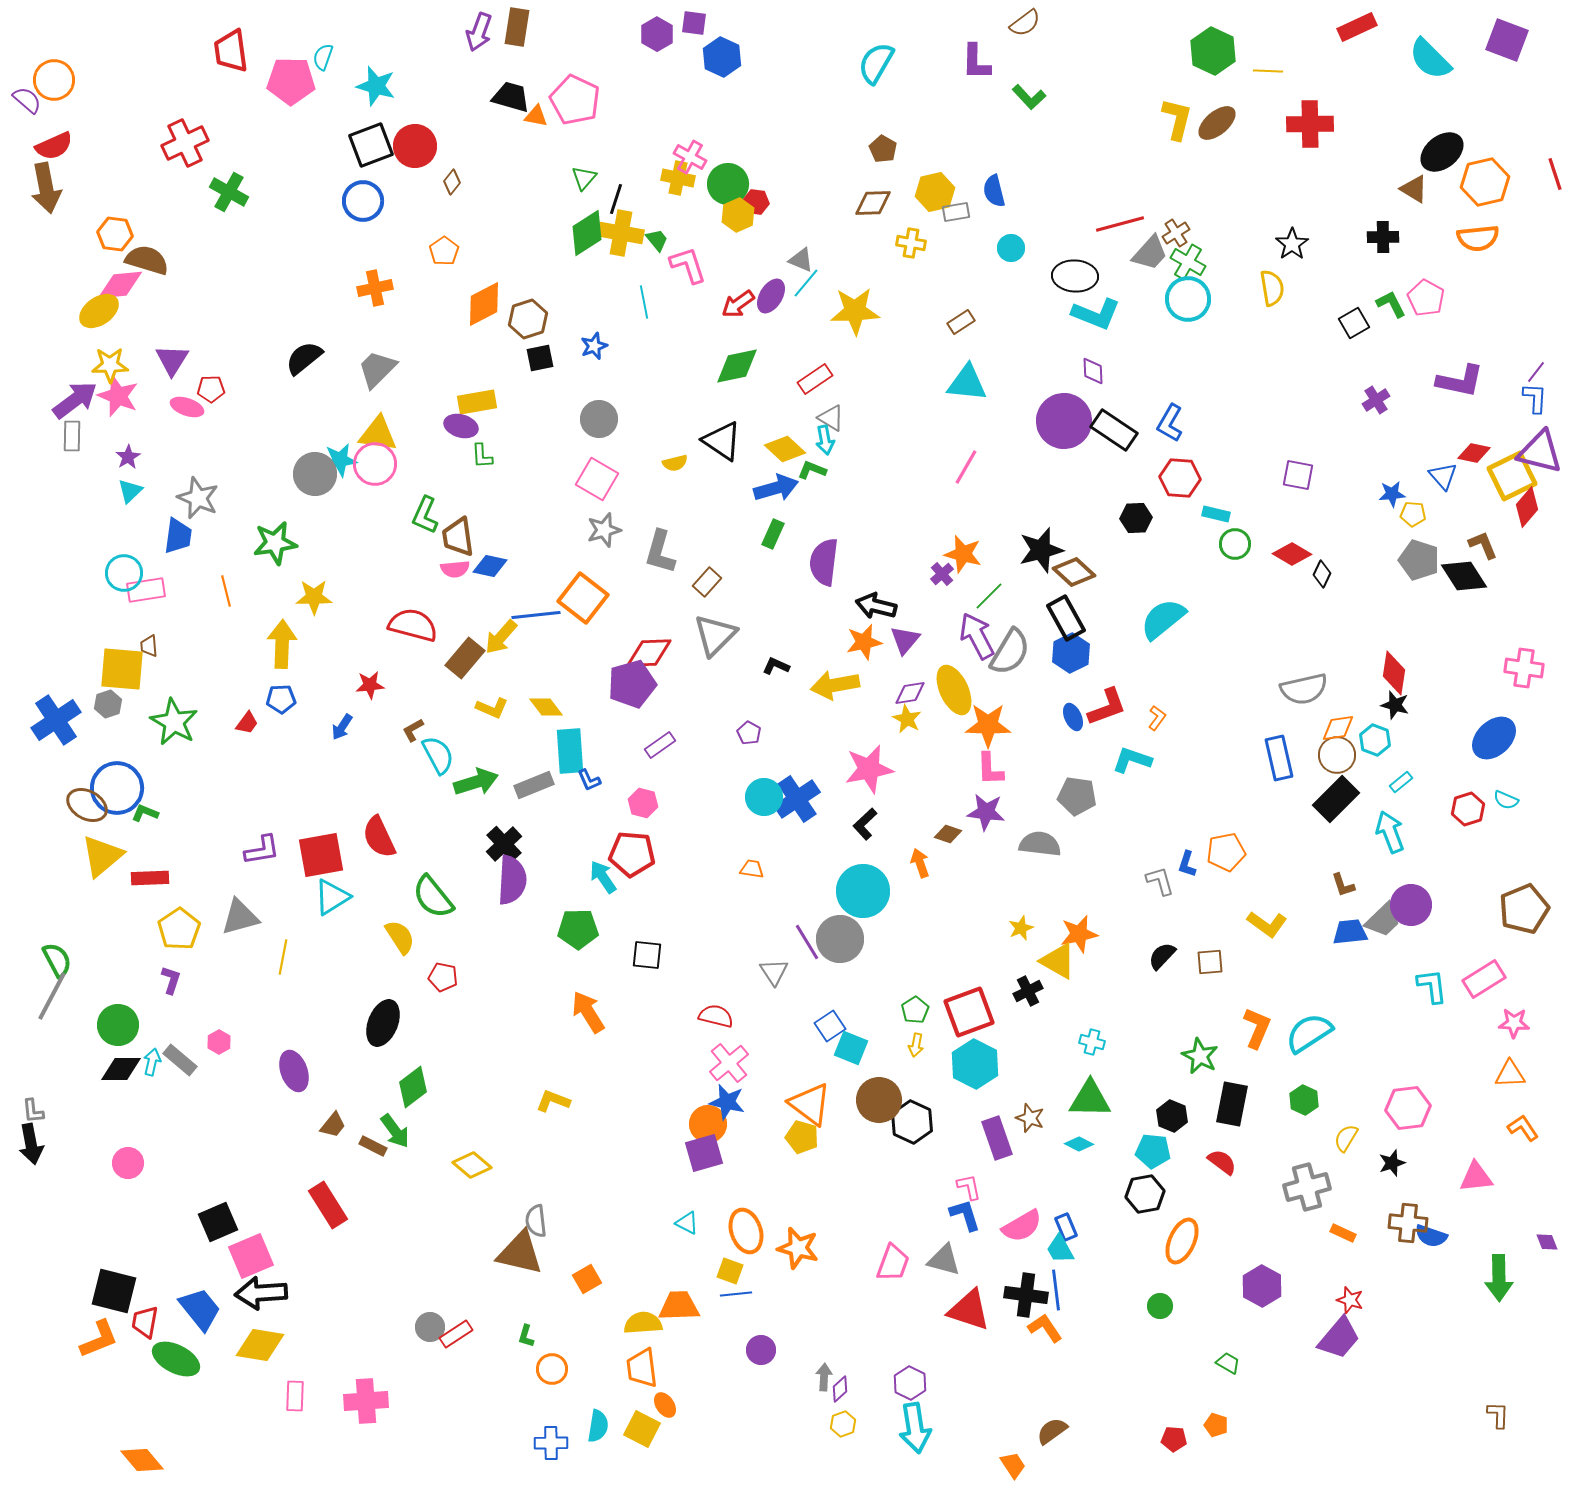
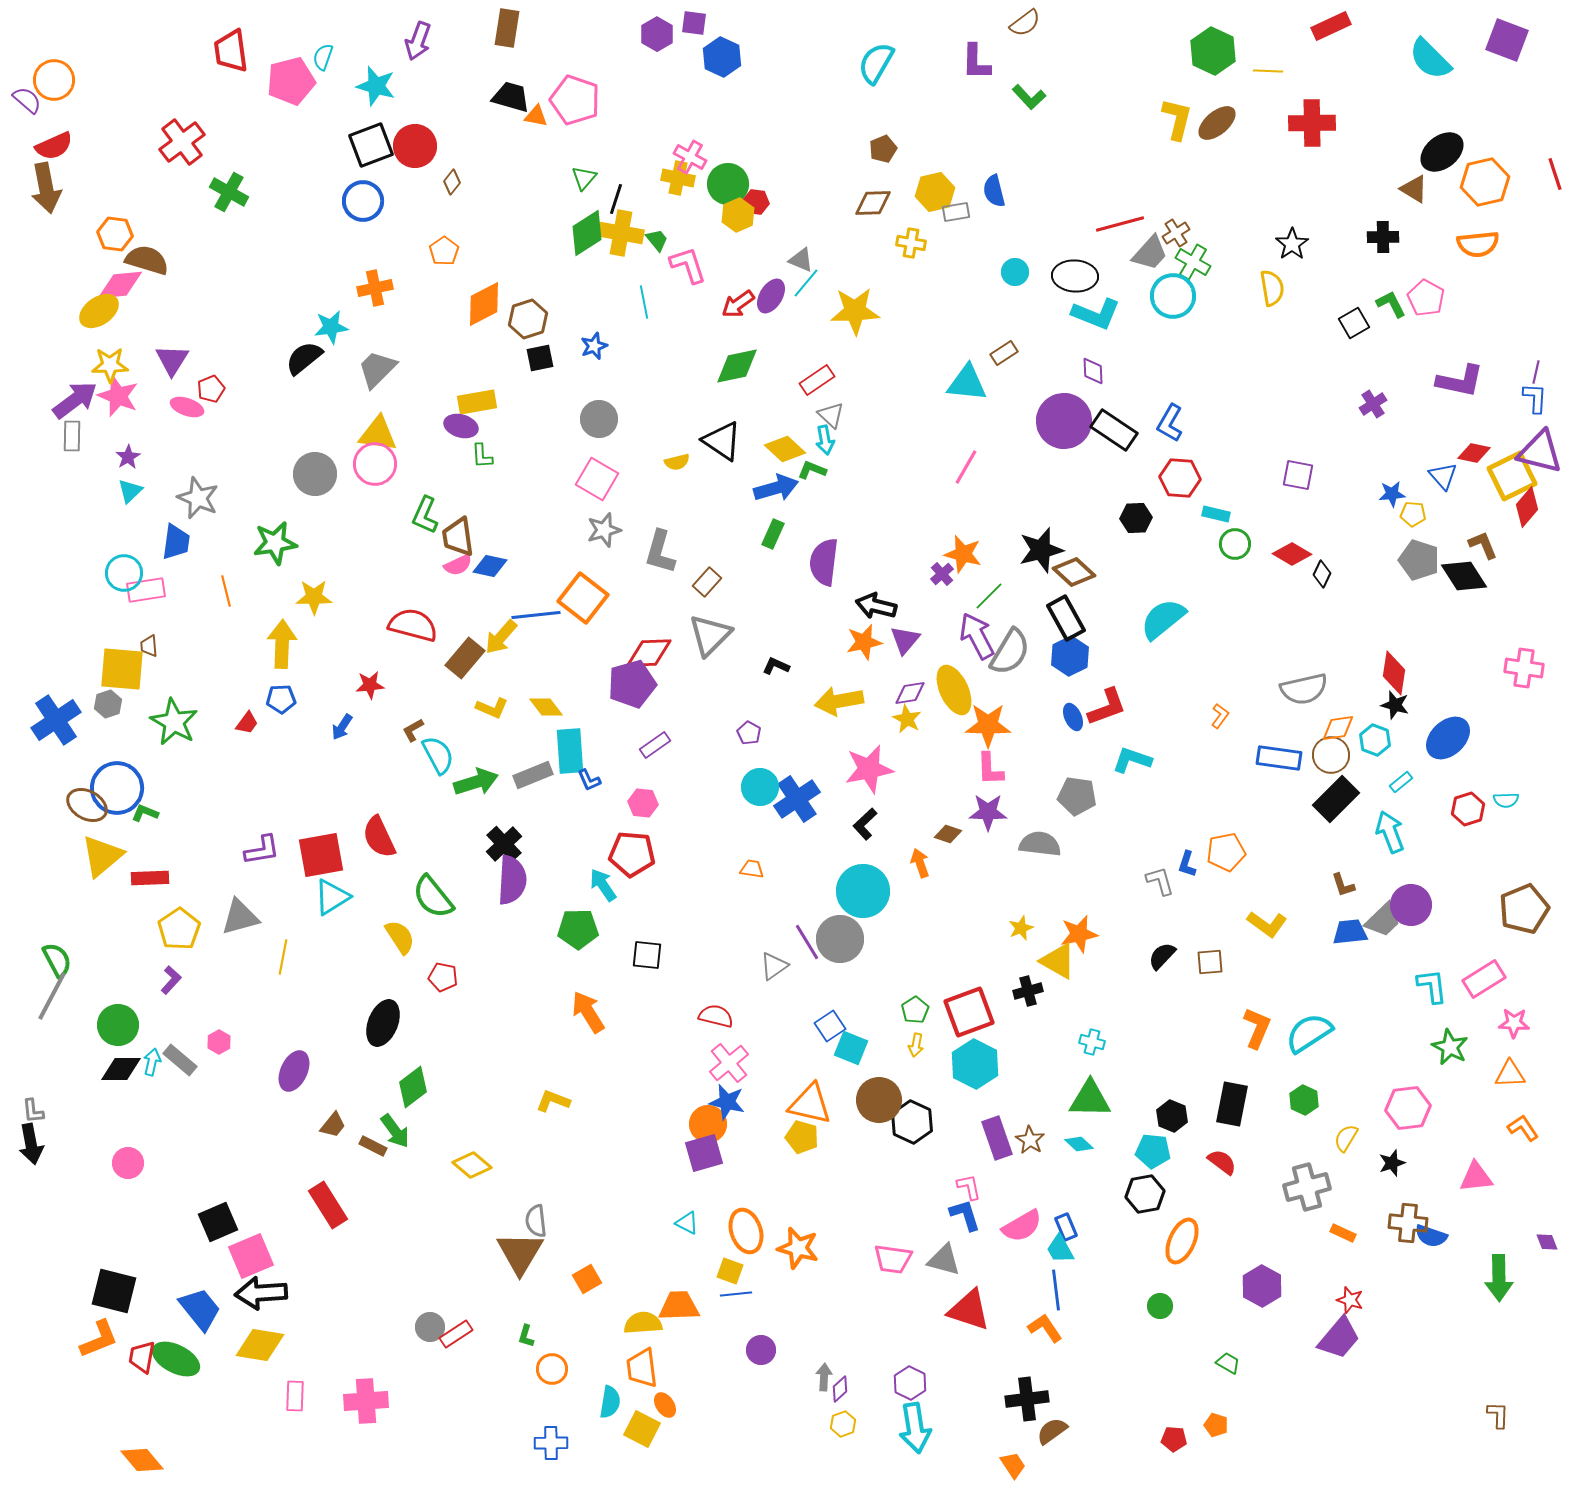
brown rectangle at (517, 27): moved 10 px left, 1 px down
red rectangle at (1357, 27): moved 26 px left, 1 px up
purple arrow at (479, 32): moved 61 px left, 9 px down
pink pentagon at (291, 81): rotated 15 degrees counterclockwise
pink pentagon at (575, 100): rotated 6 degrees counterclockwise
red cross at (1310, 124): moved 2 px right, 1 px up
red cross at (185, 143): moved 3 px left, 1 px up; rotated 12 degrees counterclockwise
brown pentagon at (883, 149): rotated 20 degrees clockwise
orange semicircle at (1478, 238): moved 6 px down
cyan circle at (1011, 248): moved 4 px right, 24 px down
green cross at (1188, 262): moved 5 px right
cyan circle at (1188, 299): moved 15 px left, 3 px up
brown rectangle at (961, 322): moved 43 px right, 31 px down
purple line at (1536, 372): rotated 25 degrees counterclockwise
red rectangle at (815, 379): moved 2 px right, 1 px down
red pentagon at (211, 389): rotated 20 degrees counterclockwise
purple cross at (1376, 400): moved 3 px left, 4 px down
gray triangle at (831, 418): moved 3 px up; rotated 12 degrees clockwise
cyan star at (340, 460): moved 9 px left, 133 px up
yellow semicircle at (675, 463): moved 2 px right, 1 px up
blue trapezoid at (178, 536): moved 2 px left, 6 px down
pink semicircle at (455, 569): moved 3 px right, 4 px up; rotated 20 degrees counterclockwise
gray triangle at (715, 635): moved 5 px left
blue hexagon at (1071, 653): moved 1 px left, 3 px down
yellow arrow at (835, 685): moved 4 px right, 16 px down
orange L-shape at (1157, 718): moved 63 px right, 2 px up
blue ellipse at (1494, 738): moved 46 px left
purple rectangle at (660, 745): moved 5 px left
brown circle at (1337, 755): moved 6 px left
blue rectangle at (1279, 758): rotated 69 degrees counterclockwise
gray rectangle at (534, 785): moved 1 px left, 10 px up
cyan circle at (764, 797): moved 4 px left, 10 px up
cyan semicircle at (1506, 800): rotated 25 degrees counterclockwise
pink hexagon at (643, 803): rotated 8 degrees counterclockwise
purple star at (986, 812): moved 2 px right; rotated 6 degrees counterclockwise
cyan arrow at (603, 877): moved 8 px down
gray triangle at (774, 972): moved 6 px up; rotated 28 degrees clockwise
purple L-shape at (171, 980): rotated 24 degrees clockwise
black cross at (1028, 991): rotated 12 degrees clockwise
green star at (1200, 1056): moved 250 px right, 9 px up
purple ellipse at (294, 1071): rotated 45 degrees clockwise
orange triangle at (810, 1104): rotated 24 degrees counterclockwise
brown star at (1030, 1118): moved 22 px down; rotated 12 degrees clockwise
cyan diamond at (1079, 1144): rotated 16 degrees clockwise
brown triangle at (520, 1253): rotated 48 degrees clockwise
pink trapezoid at (893, 1263): moved 4 px up; rotated 78 degrees clockwise
black cross at (1026, 1295): moved 1 px right, 104 px down; rotated 15 degrees counterclockwise
red trapezoid at (145, 1322): moved 3 px left, 35 px down
cyan semicircle at (598, 1426): moved 12 px right, 24 px up
